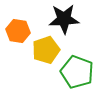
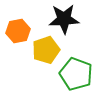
orange hexagon: rotated 20 degrees counterclockwise
green pentagon: moved 1 px left, 2 px down
